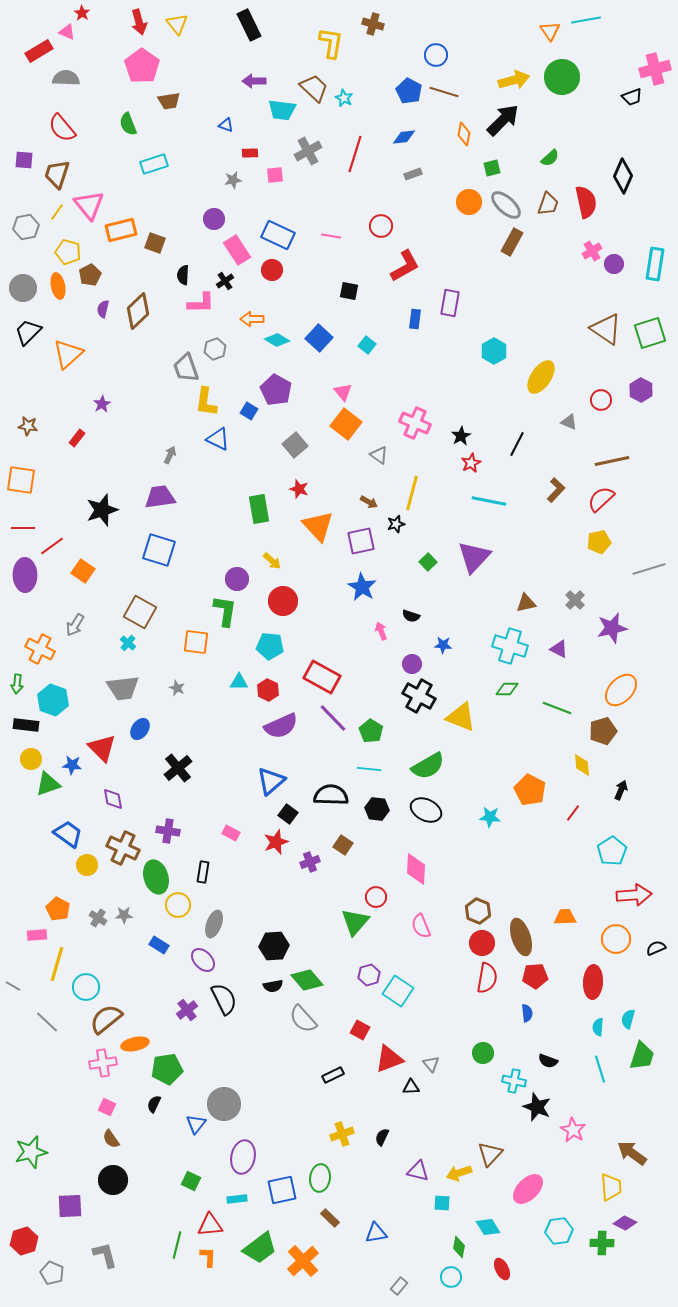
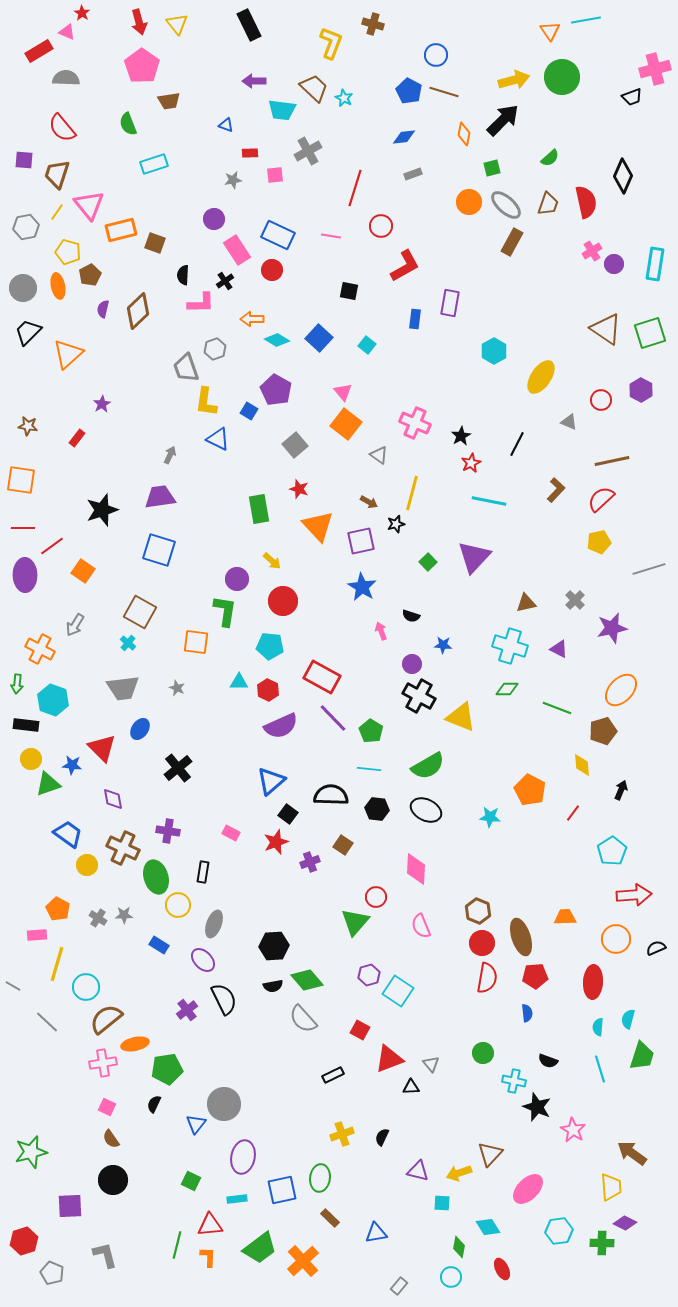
yellow L-shape at (331, 43): rotated 12 degrees clockwise
red line at (355, 154): moved 34 px down
